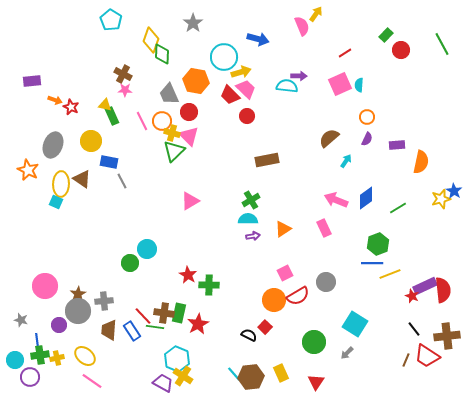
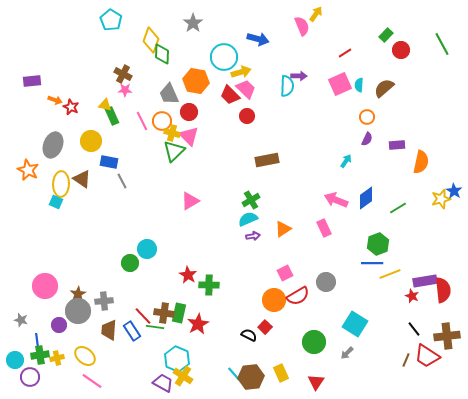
cyan semicircle at (287, 86): rotated 85 degrees clockwise
brown semicircle at (329, 138): moved 55 px right, 50 px up
cyan semicircle at (248, 219): rotated 24 degrees counterclockwise
purple rectangle at (425, 286): moved 5 px up; rotated 15 degrees clockwise
